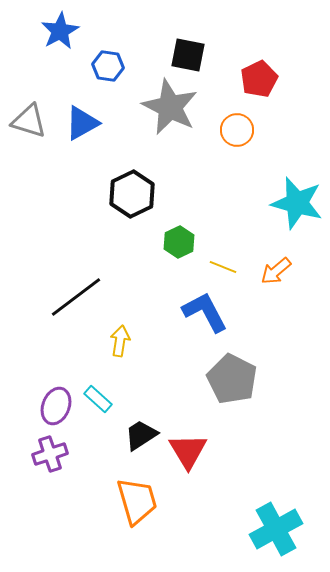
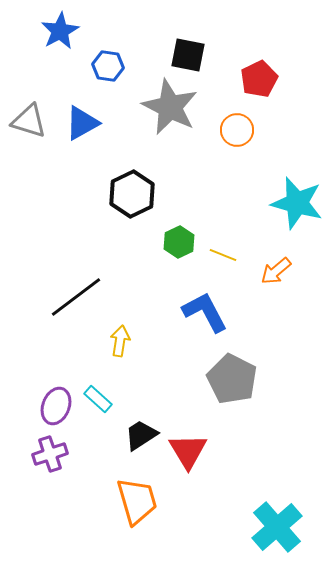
yellow line: moved 12 px up
cyan cross: moved 1 px right, 2 px up; rotated 12 degrees counterclockwise
